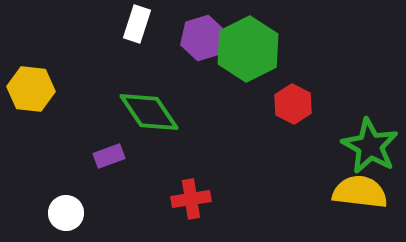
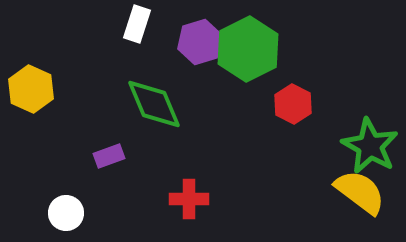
purple hexagon: moved 3 px left, 4 px down
yellow hexagon: rotated 18 degrees clockwise
green diamond: moved 5 px right, 8 px up; rotated 12 degrees clockwise
yellow semicircle: rotated 30 degrees clockwise
red cross: moved 2 px left; rotated 9 degrees clockwise
